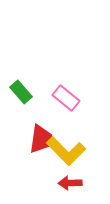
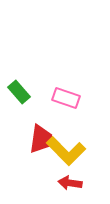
green rectangle: moved 2 px left
pink rectangle: rotated 20 degrees counterclockwise
red arrow: rotated 10 degrees clockwise
